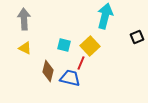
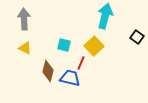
black square: rotated 32 degrees counterclockwise
yellow square: moved 4 px right
